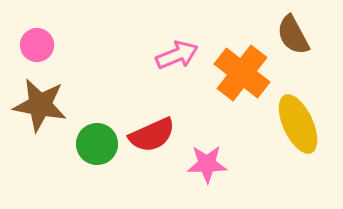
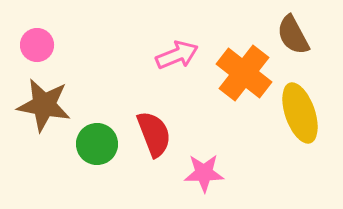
orange cross: moved 2 px right
brown star: moved 4 px right
yellow ellipse: moved 2 px right, 11 px up; rotated 6 degrees clockwise
red semicircle: moved 2 px right, 1 px up; rotated 87 degrees counterclockwise
pink star: moved 3 px left, 9 px down
